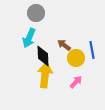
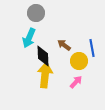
blue line: moved 2 px up
yellow circle: moved 3 px right, 3 px down
